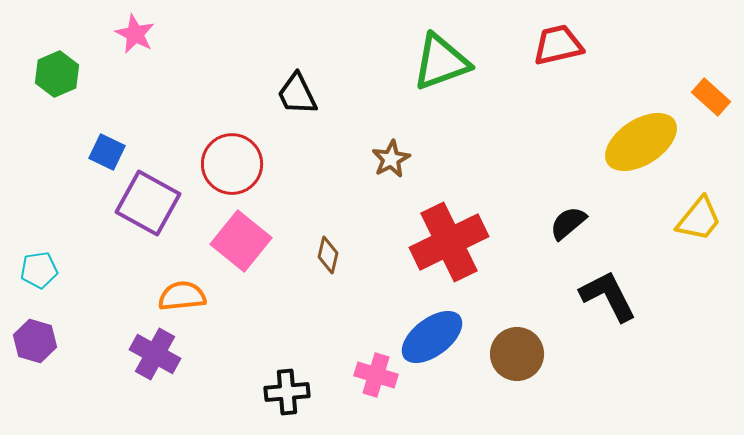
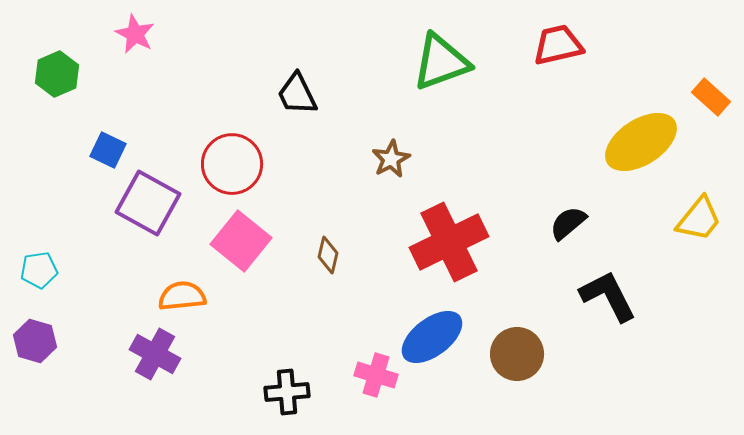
blue square: moved 1 px right, 2 px up
